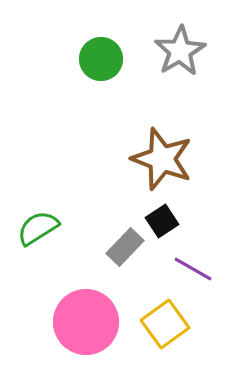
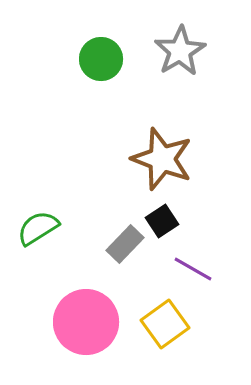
gray rectangle: moved 3 px up
